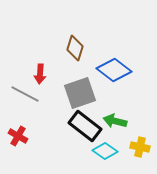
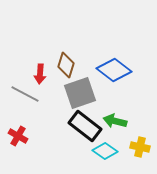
brown diamond: moved 9 px left, 17 px down
